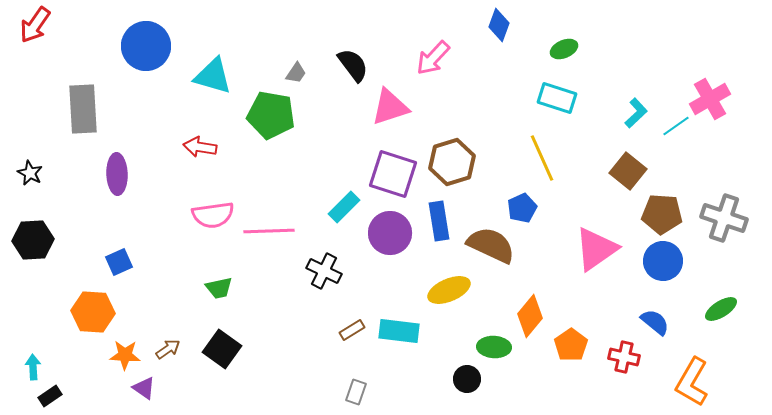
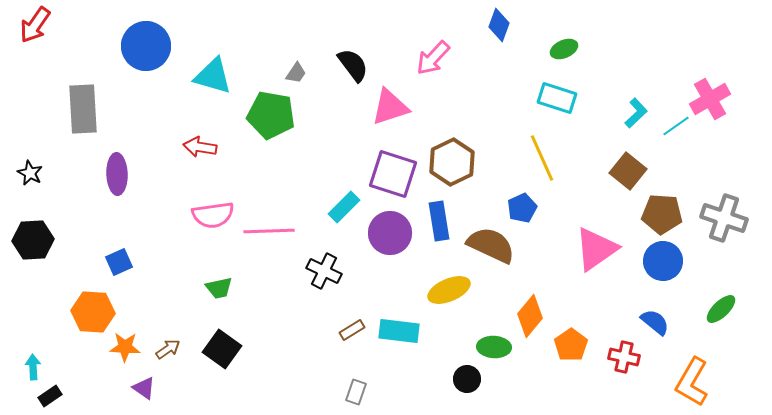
brown hexagon at (452, 162): rotated 9 degrees counterclockwise
green ellipse at (721, 309): rotated 12 degrees counterclockwise
orange star at (125, 355): moved 8 px up
